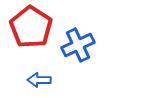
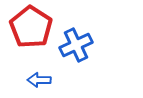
blue cross: moved 2 px left
